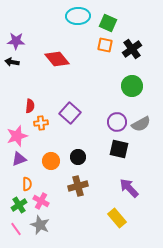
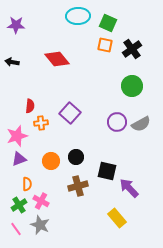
purple star: moved 16 px up
black square: moved 12 px left, 22 px down
black circle: moved 2 px left
